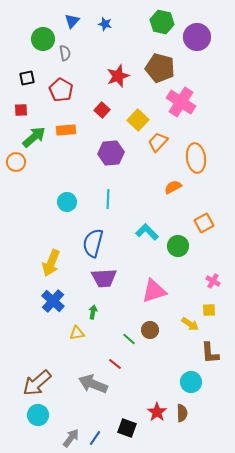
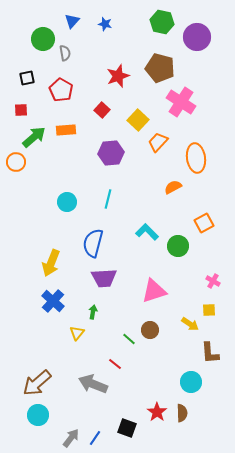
cyan line at (108, 199): rotated 12 degrees clockwise
yellow triangle at (77, 333): rotated 42 degrees counterclockwise
